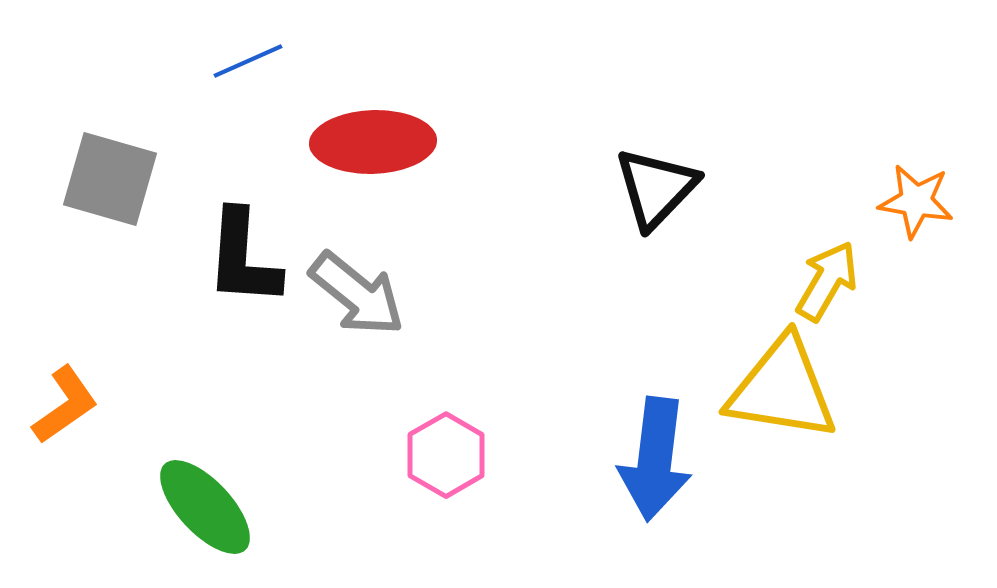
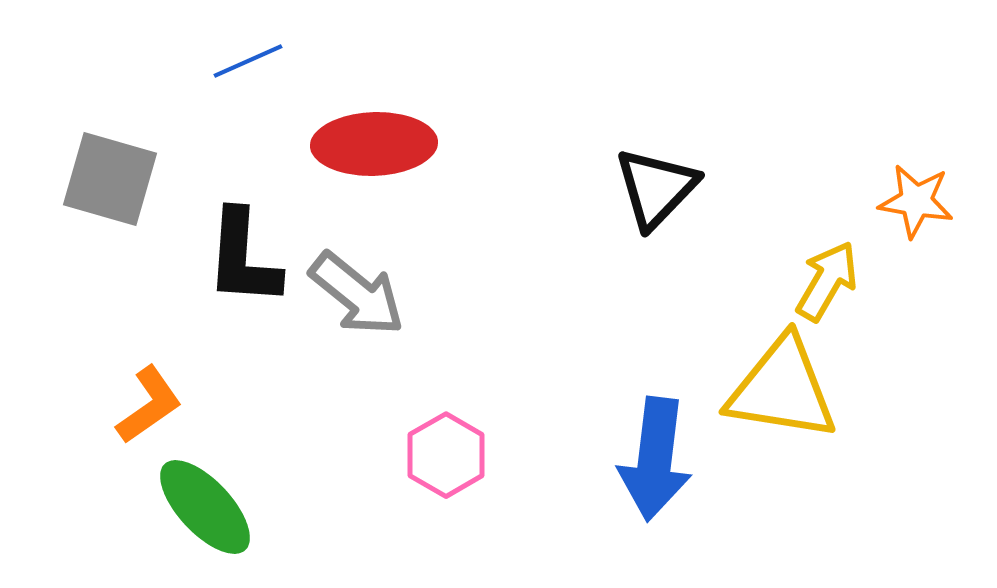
red ellipse: moved 1 px right, 2 px down
orange L-shape: moved 84 px right
